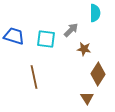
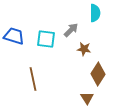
brown line: moved 1 px left, 2 px down
